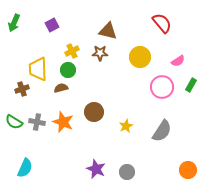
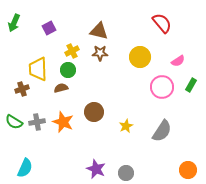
purple square: moved 3 px left, 3 px down
brown triangle: moved 9 px left
gray cross: rotated 21 degrees counterclockwise
gray circle: moved 1 px left, 1 px down
